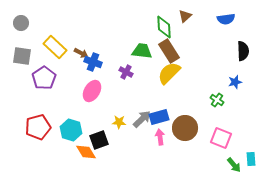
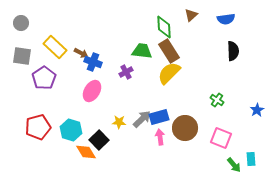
brown triangle: moved 6 px right, 1 px up
black semicircle: moved 10 px left
purple cross: rotated 32 degrees clockwise
blue star: moved 22 px right, 28 px down; rotated 16 degrees counterclockwise
black square: rotated 24 degrees counterclockwise
